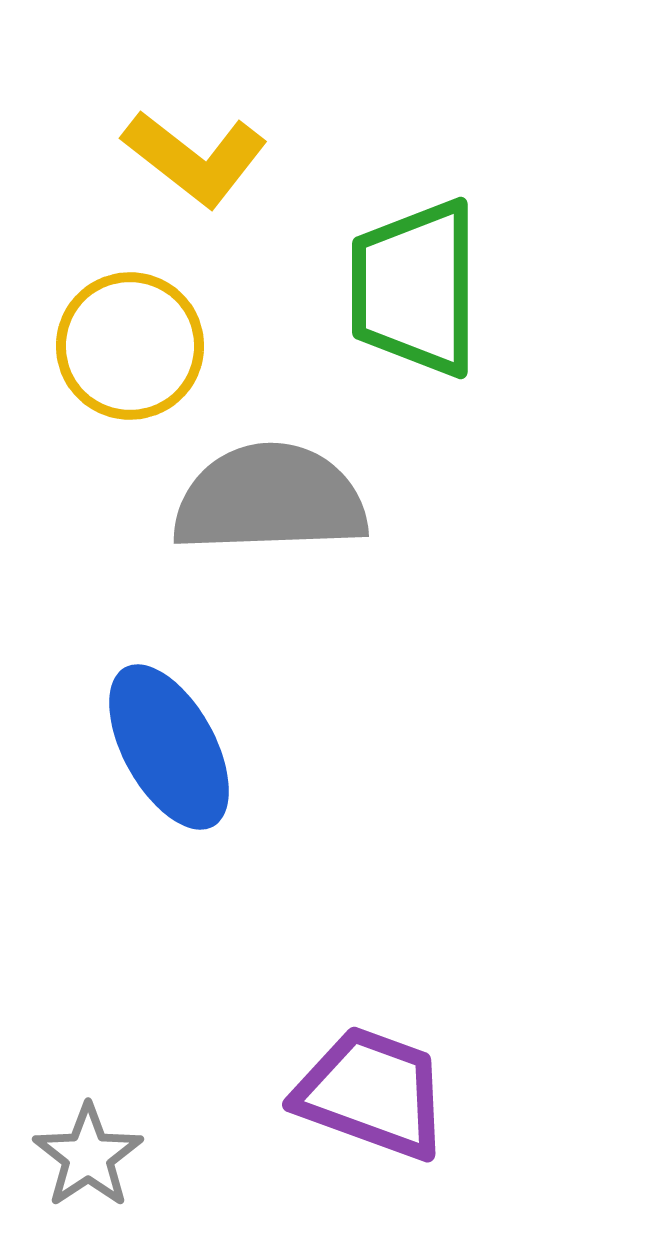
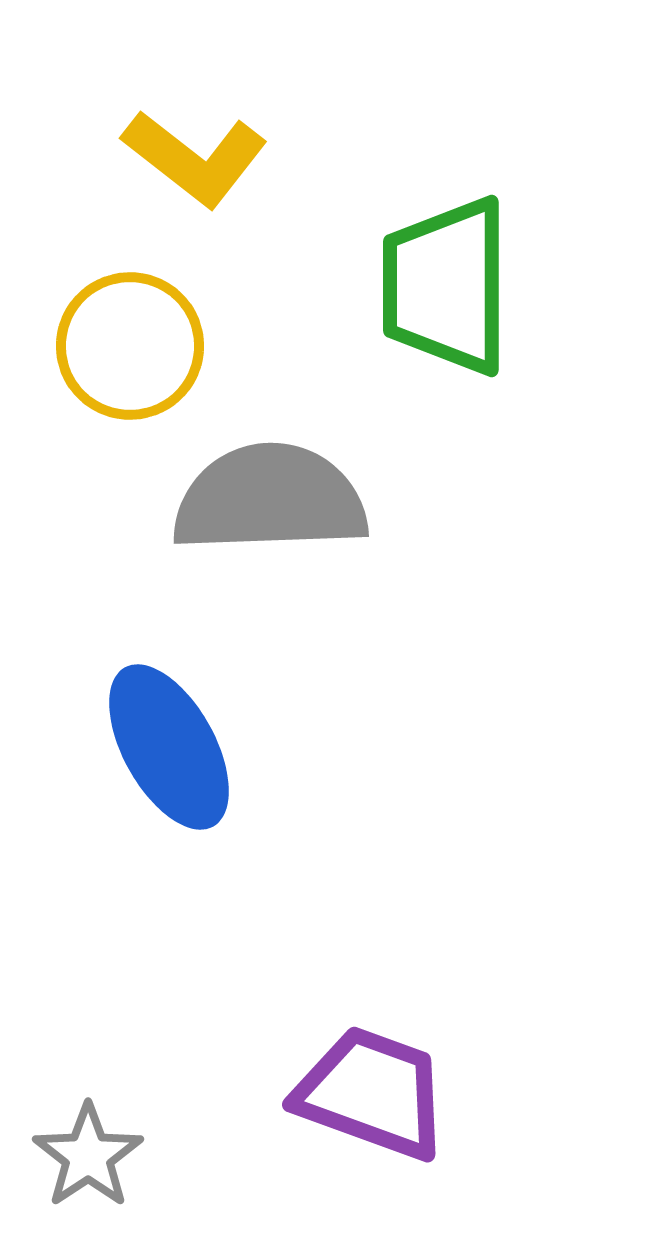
green trapezoid: moved 31 px right, 2 px up
